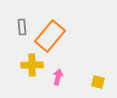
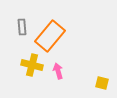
yellow cross: rotated 15 degrees clockwise
pink arrow: moved 6 px up; rotated 28 degrees counterclockwise
yellow square: moved 4 px right, 1 px down
